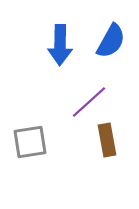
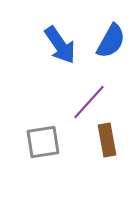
blue arrow: rotated 36 degrees counterclockwise
purple line: rotated 6 degrees counterclockwise
gray square: moved 13 px right
